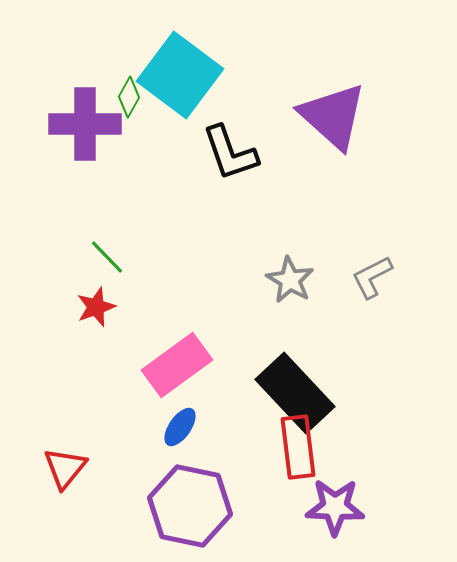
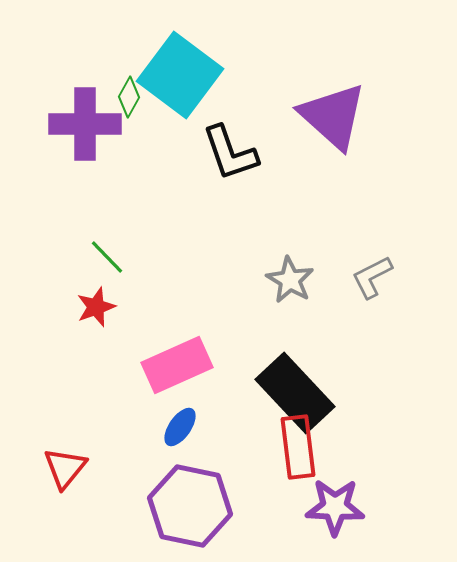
pink rectangle: rotated 12 degrees clockwise
